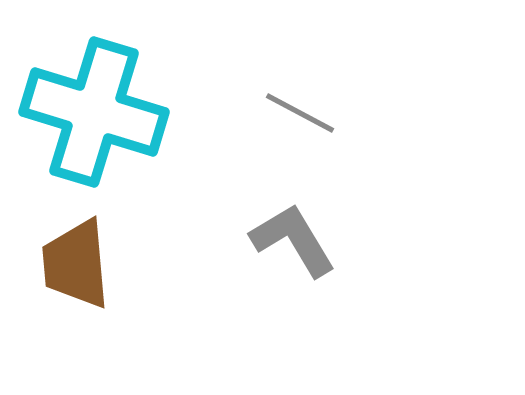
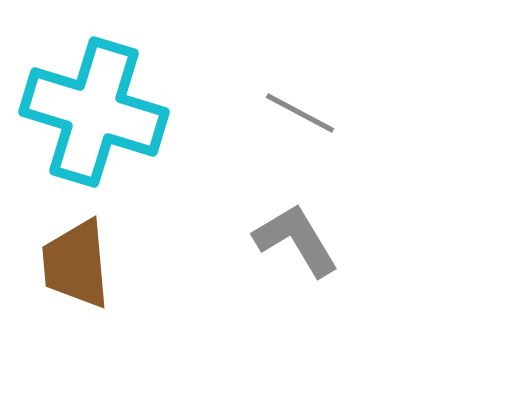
gray L-shape: moved 3 px right
